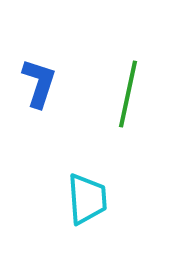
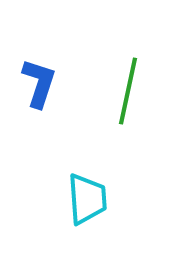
green line: moved 3 px up
